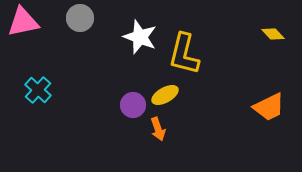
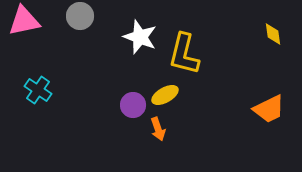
gray circle: moved 2 px up
pink triangle: moved 1 px right, 1 px up
yellow diamond: rotated 35 degrees clockwise
cyan cross: rotated 8 degrees counterclockwise
orange trapezoid: moved 2 px down
